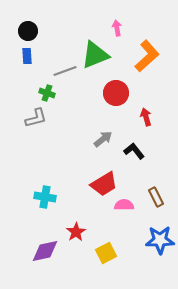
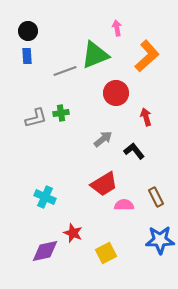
green cross: moved 14 px right, 20 px down; rotated 28 degrees counterclockwise
cyan cross: rotated 15 degrees clockwise
red star: moved 3 px left, 1 px down; rotated 18 degrees counterclockwise
